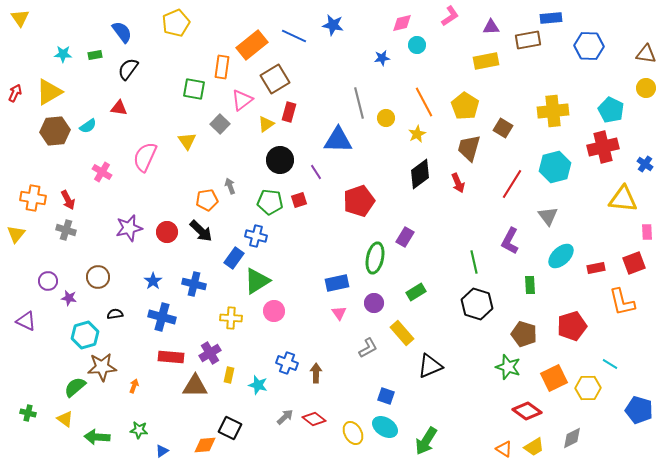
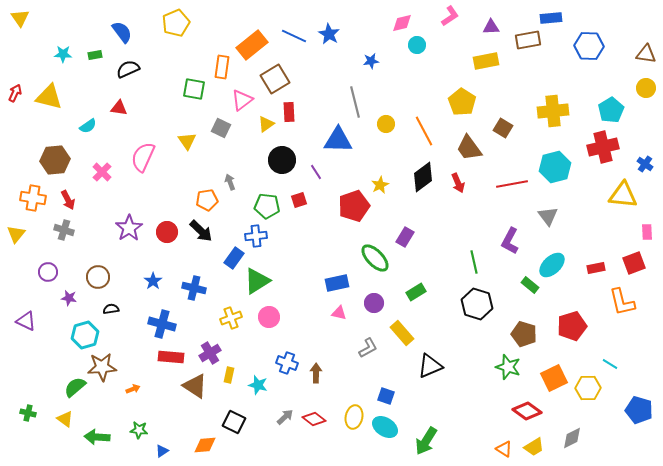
blue star at (333, 25): moved 4 px left, 9 px down; rotated 20 degrees clockwise
blue star at (382, 58): moved 11 px left, 3 px down
black semicircle at (128, 69): rotated 30 degrees clockwise
yellow triangle at (49, 92): moved 5 px down; rotated 44 degrees clockwise
orange line at (424, 102): moved 29 px down
gray line at (359, 103): moved 4 px left, 1 px up
yellow pentagon at (465, 106): moved 3 px left, 4 px up
cyan pentagon at (611, 110): rotated 15 degrees clockwise
red rectangle at (289, 112): rotated 18 degrees counterclockwise
yellow circle at (386, 118): moved 6 px down
gray square at (220, 124): moved 1 px right, 4 px down; rotated 18 degrees counterclockwise
brown hexagon at (55, 131): moved 29 px down
yellow star at (417, 134): moved 37 px left, 51 px down
brown trapezoid at (469, 148): rotated 52 degrees counterclockwise
pink semicircle at (145, 157): moved 2 px left
black circle at (280, 160): moved 2 px right
pink cross at (102, 172): rotated 12 degrees clockwise
black diamond at (420, 174): moved 3 px right, 3 px down
red line at (512, 184): rotated 48 degrees clockwise
gray arrow at (230, 186): moved 4 px up
yellow triangle at (623, 199): moved 4 px up
red pentagon at (359, 201): moved 5 px left, 5 px down
green pentagon at (270, 202): moved 3 px left, 4 px down
purple star at (129, 228): rotated 20 degrees counterclockwise
gray cross at (66, 230): moved 2 px left
blue cross at (256, 236): rotated 20 degrees counterclockwise
cyan ellipse at (561, 256): moved 9 px left, 9 px down
green ellipse at (375, 258): rotated 56 degrees counterclockwise
purple circle at (48, 281): moved 9 px up
blue cross at (194, 284): moved 4 px down
green rectangle at (530, 285): rotated 48 degrees counterclockwise
pink circle at (274, 311): moved 5 px left, 6 px down
pink triangle at (339, 313): rotated 42 degrees counterclockwise
black semicircle at (115, 314): moved 4 px left, 5 px up
blue cross at (162, 317): moved 7 px down
yellow cross at (231, 318): rotated 25 degrees counterclockwise
orange arrow at (134, 386): moved 1 px left, 3 px down; rotated 48 degrees clockwise
brown triangle at (195, 386): rotated 32 degrees clockwise
black square at (230, 428): moved 4 px right, 6 px up
yellow ellipse at (353, 433): moved 1 px right, 16 px up; rotated 40 degrees clockwise
